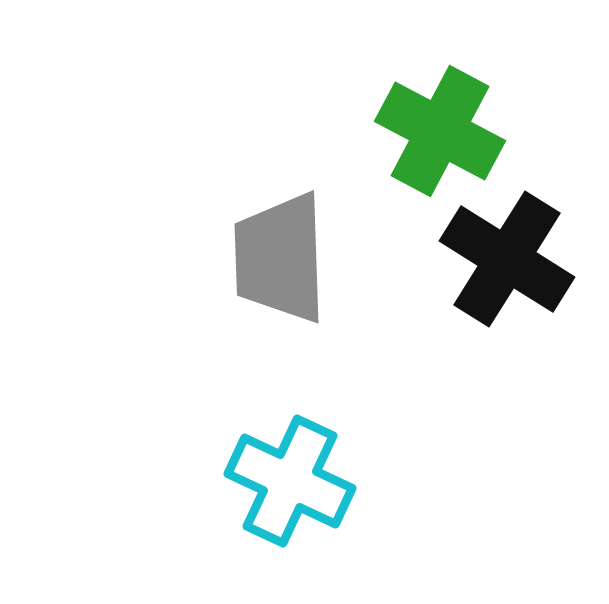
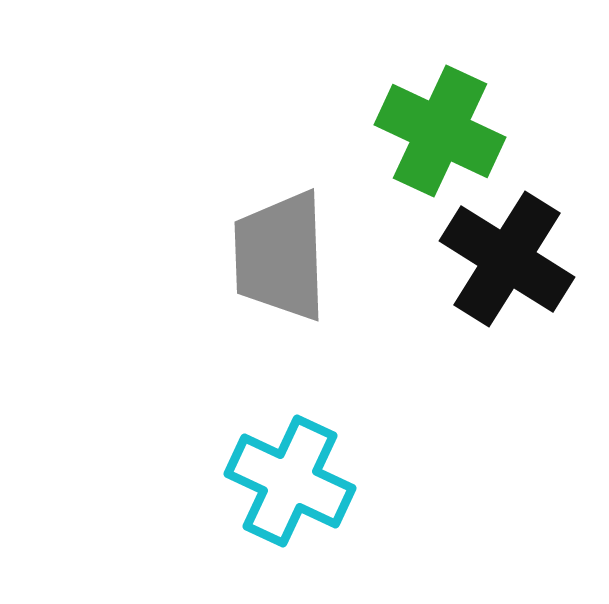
green cross: rotated 3 degrees counterclockwise
gray trapezoid: moved 2 px up
